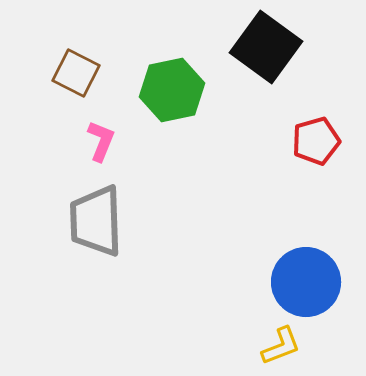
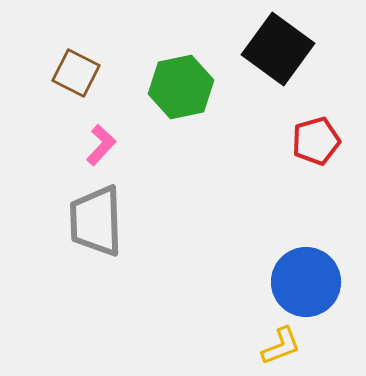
black square: moved 12 px right, 2 px down
green hexagon: moved 9 px right, 3 px up
pink L-shape: moved 4 px down; rotated 21 degrees clockwise
